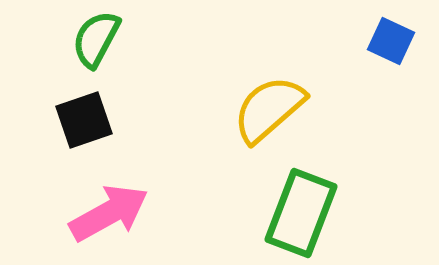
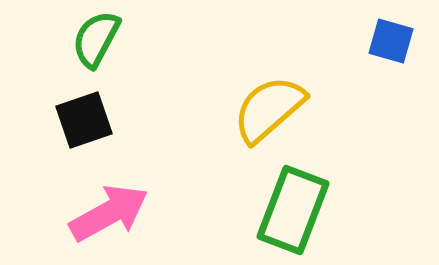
blue square: rotated 9 degrees counterclockwise
green rectangle: moved 8 px left, 3 px up
